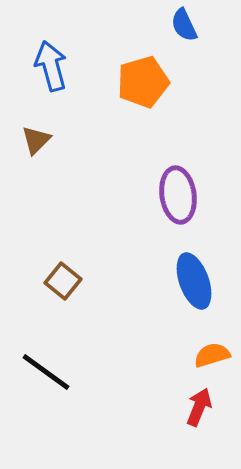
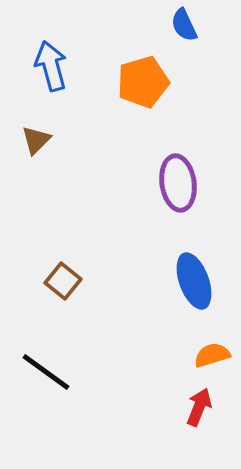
purple ellipse: moved 12 px up
